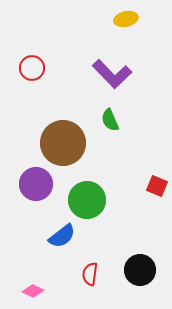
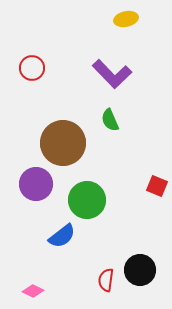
red semicircle: moved 16 px right, 6 px down
